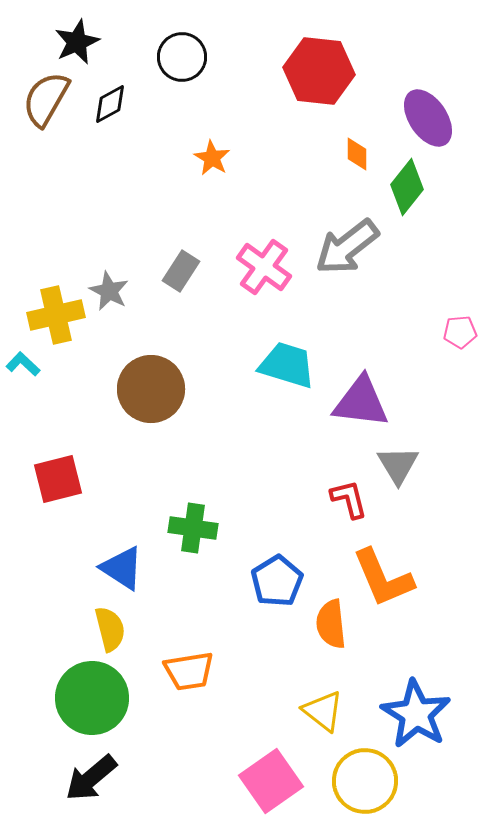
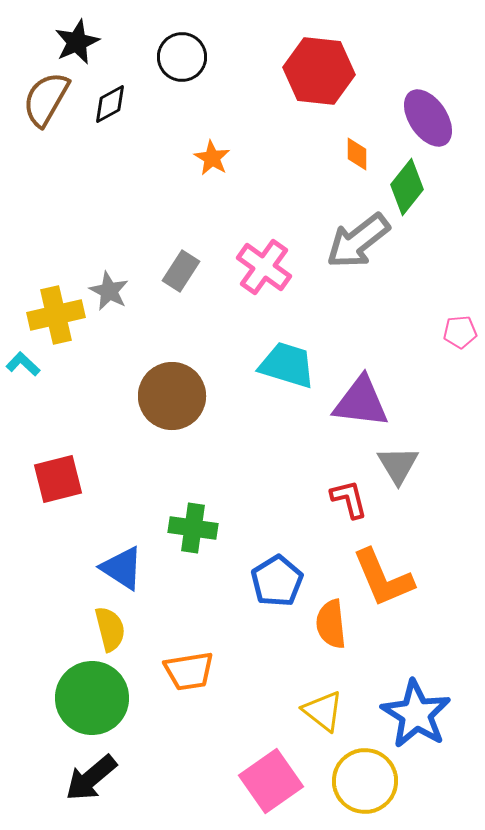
gray arrow: moved 11 px right, 6 px up
brown circle: moved 21 px right, 7 px down
